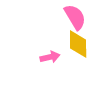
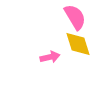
yellow diamond: rotated 16 degrees counterclockwise
